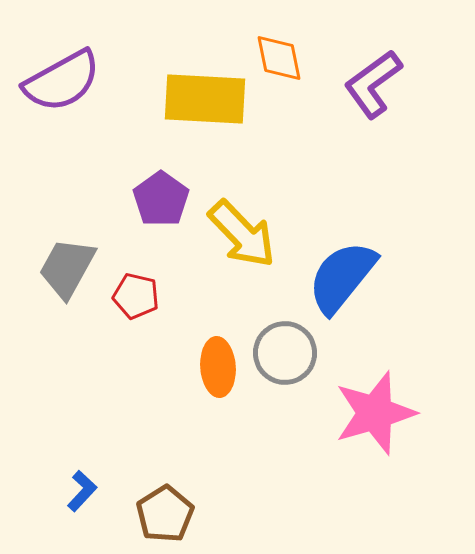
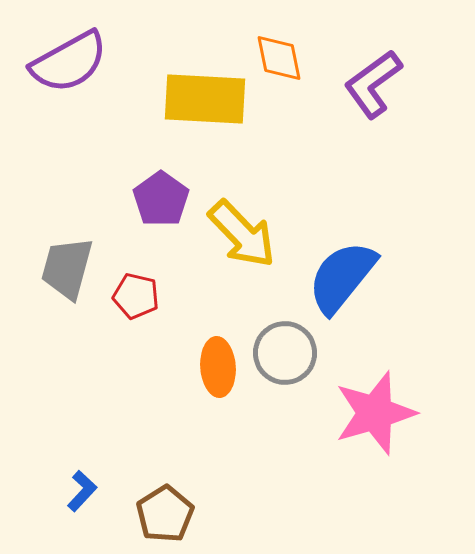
purple semicircle: moved 7 px right, 19 px up
gray trapezoid: rotated 14 degrees counterclockwise
